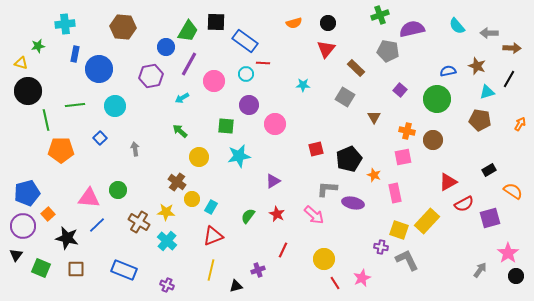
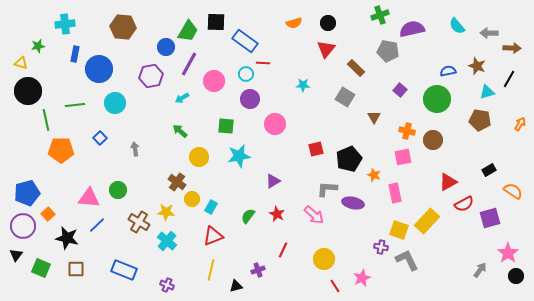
purple circle at (249, 105): moved 1 px right, 6 px up
cyan circle at (115, 106): moved 3 px up
red line at (335, 283): moved 3 px down
